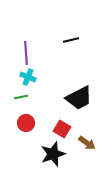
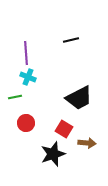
green line: moved 6 px left
red square: moved 2 px right
brown arrow: rotated 30 degrees counterclockwise
